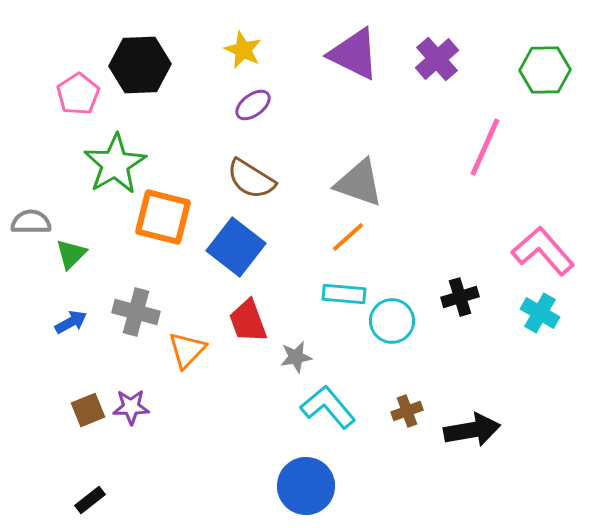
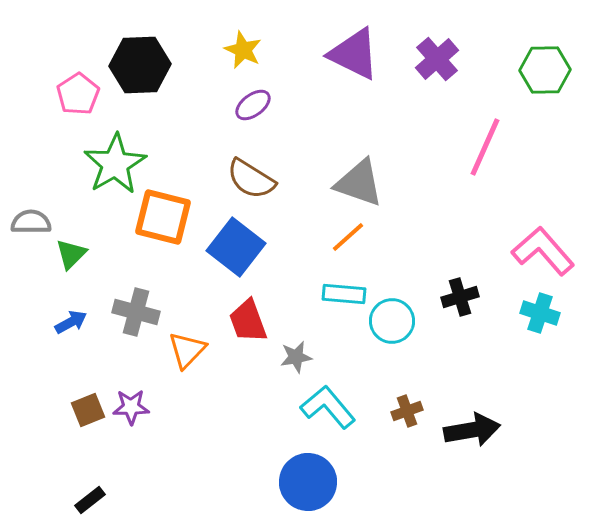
cyan cross: rotated 12 degrees counterclockwise
blue circle: moved 2 px right, 4 px up
